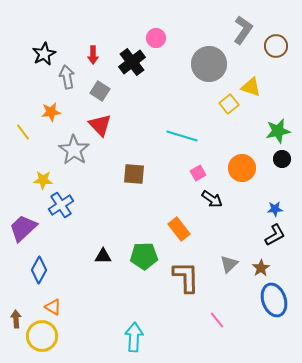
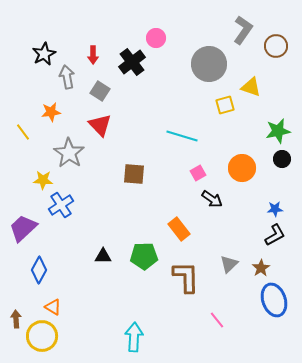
yellow square: moved 4 px left, 1 px down; rotated 24 degrees clockwise
gray star: moved 5 px left, 3 px down
